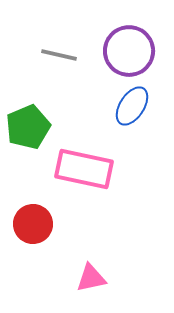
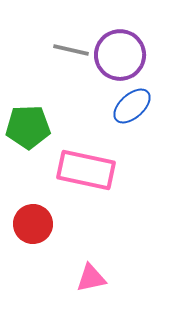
purple circle: moved 9 px left, 4 px down
gray line: moved 12 px right, 5 px up
blue ellipse: rotated 15 degrees clockwise
green pentagon: rotated 21 degrees clockwise
pink rectangle: moved 2 px right, 1 px down
